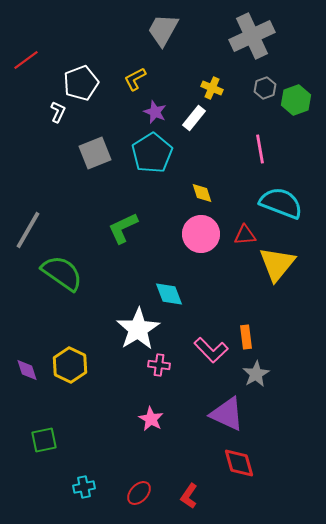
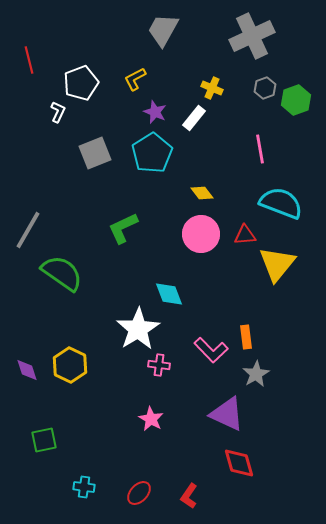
red line: moved 3 px right; rotated 68 degrees counterclockwise
yellow diamond: rotated 20 degrees counterclockwise
cyan cross: rotated 20 degrees clockwise
